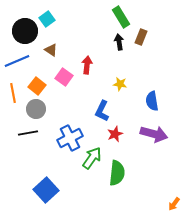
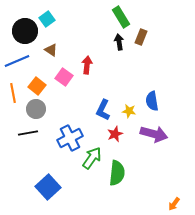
yellow star: moved 9 px right, 27 px down
blue L-shape: moved 1 px right, 1 px up
blue square: moved 2 px right, 3 px up
